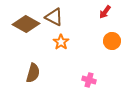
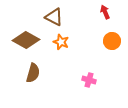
red arrow: rotated 120 degrees clockwise
brown diamond: moved 16 px down
orange star: rotated 14 degrees counterclockwise
